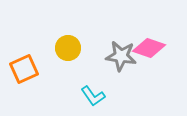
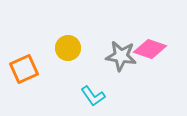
pink diamond: moved 1 px right, 1 px down
